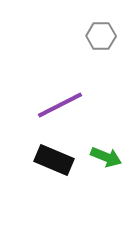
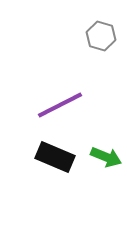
gray hexagon: rotated 16 degrees clockwise
black rectangle: moved 1 px right, 3 px up
